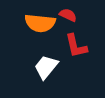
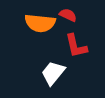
white trapezoid: moved 7 px right, 6 px down
